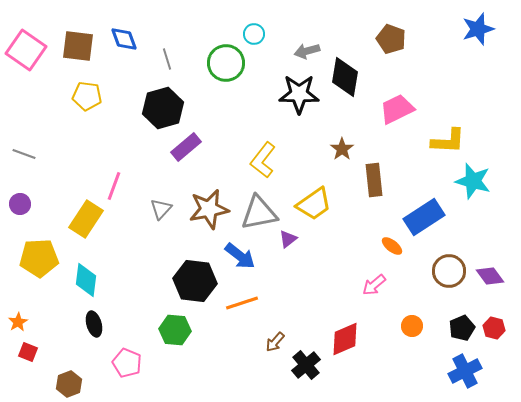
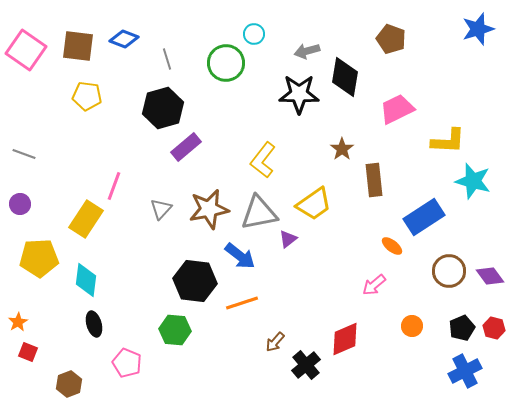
blue diamond at (124, 39): rotated 48 degrees counterclockwise
